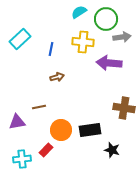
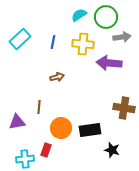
cyan semicircle: moved 3 px down
green circle: moved 2 px up
yellow cross: moved 2 px down
blue line: moved 2 px right, 7 px up
brown line: rotated 72 degrees counterclockwise
orange circle: moved 2 px up
red rectangle: rotated 24 degrees counterclockwise
cyan cross: moved 3 px right
